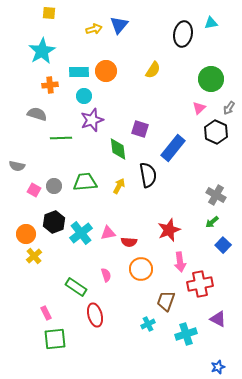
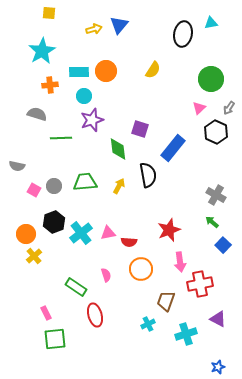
green arrow at (212, 222): rotated 80 degrees clockwise
